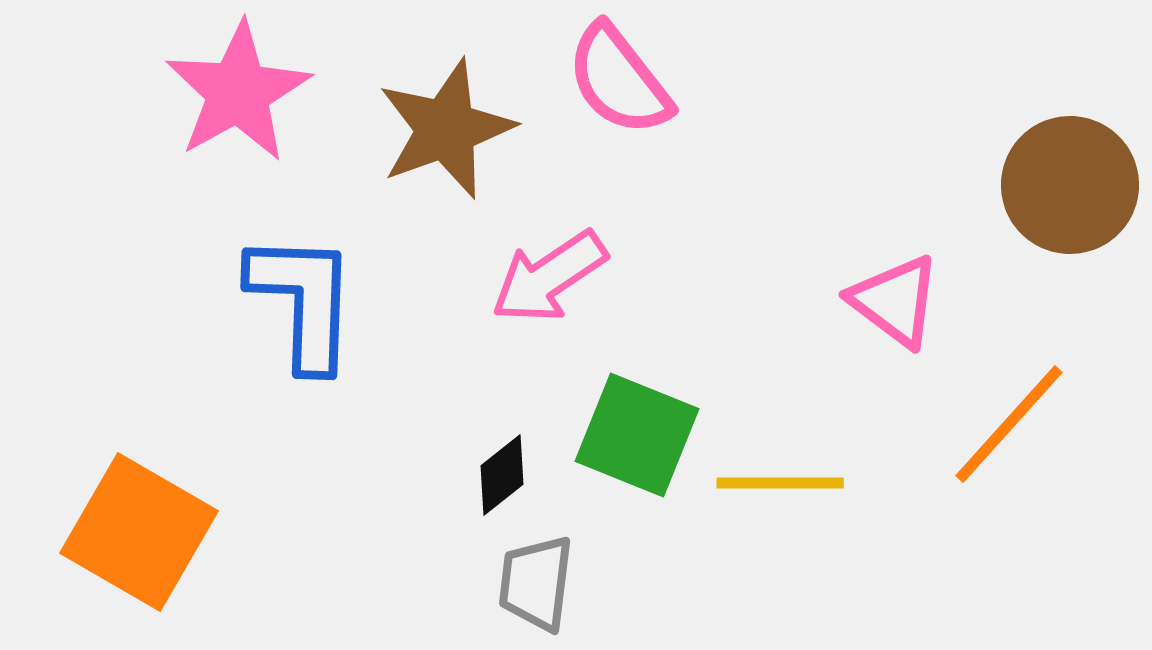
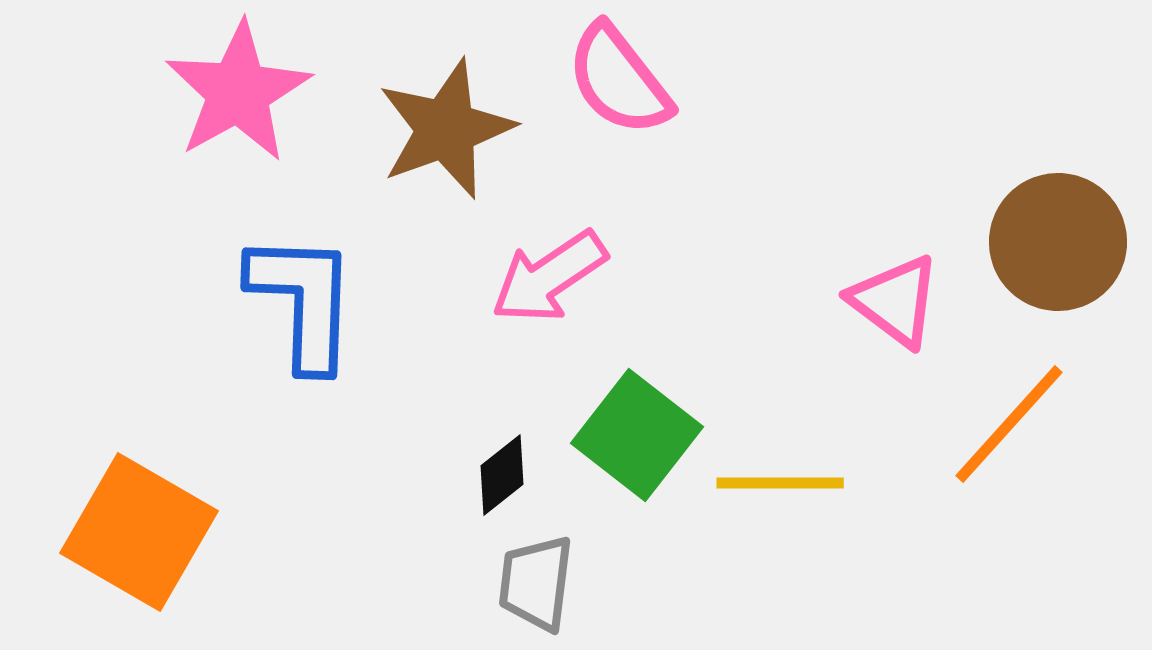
brown circle: moved 12 px left, 57 px down
green square: rotated 16 degrees clockwise
